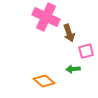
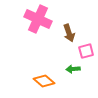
pink cross: moved 8 px left, 2 px down
